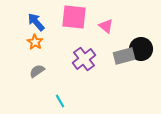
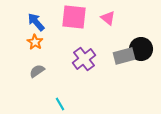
pink triangle: moved 2 px right, 8 px up
cyan line: moved 3 px down
